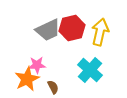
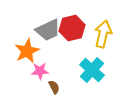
yellow arrow: moved 3 px right, 2 px down
pink star: moved 3 px right, 6 px down
cyan cross: moved 2 px right
orange star: moved 28 px up
brown semicircle: moved 1 px right
